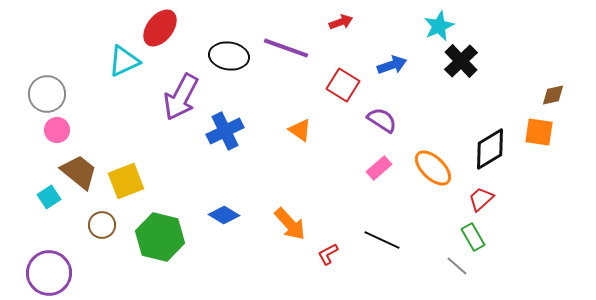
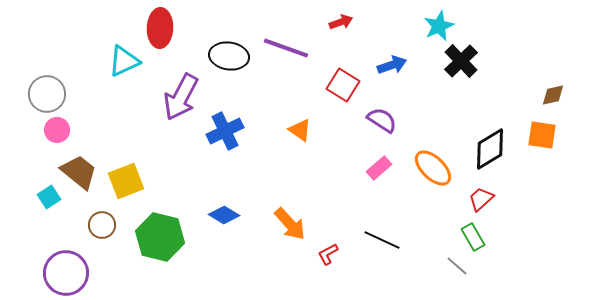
red ellipse: rotated 36 degrees counterclockwise
orange square: moved 3 px right, 3 px down
purple circle: moved 17 px right
